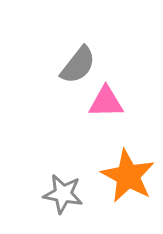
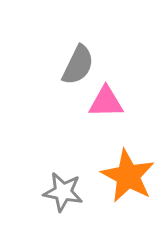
gray semicircle: rotated 12 degrees counterclockwise
gray star: moved 2 px up
